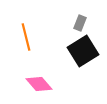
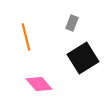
gray rectangle: moved 8 px left
black square: moved 7 px down
